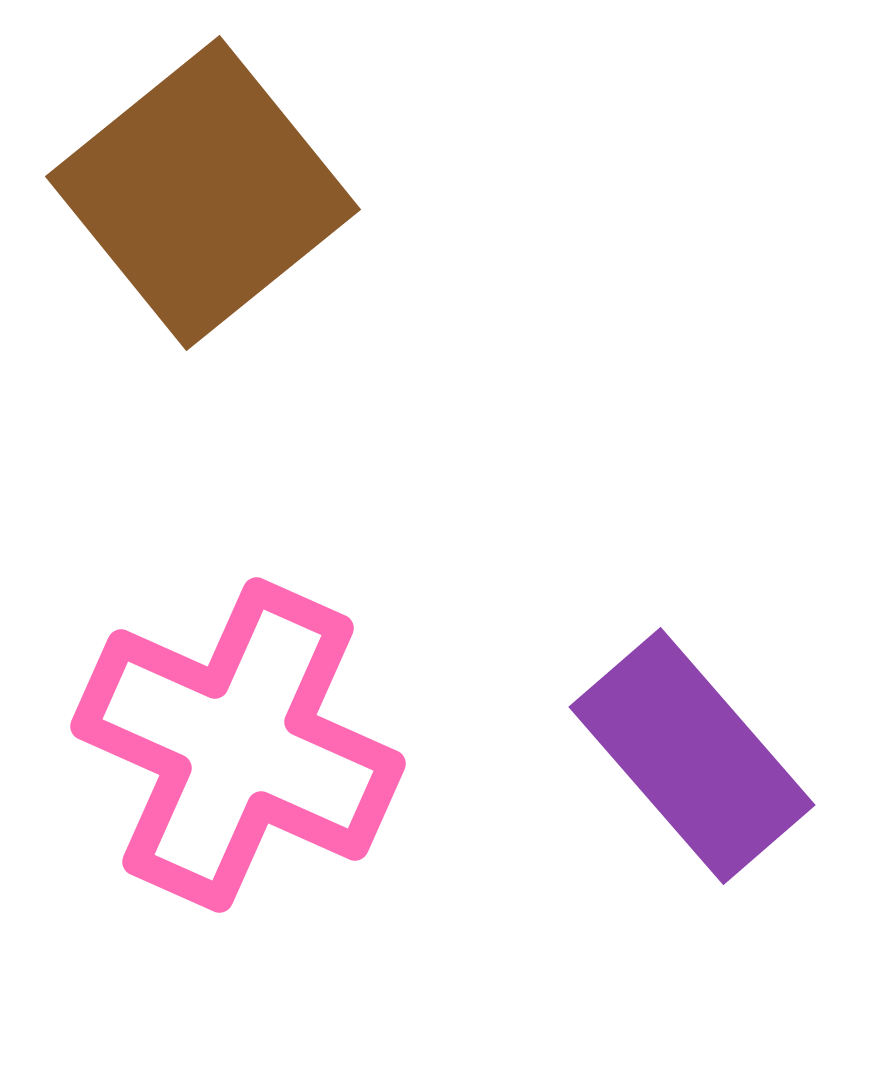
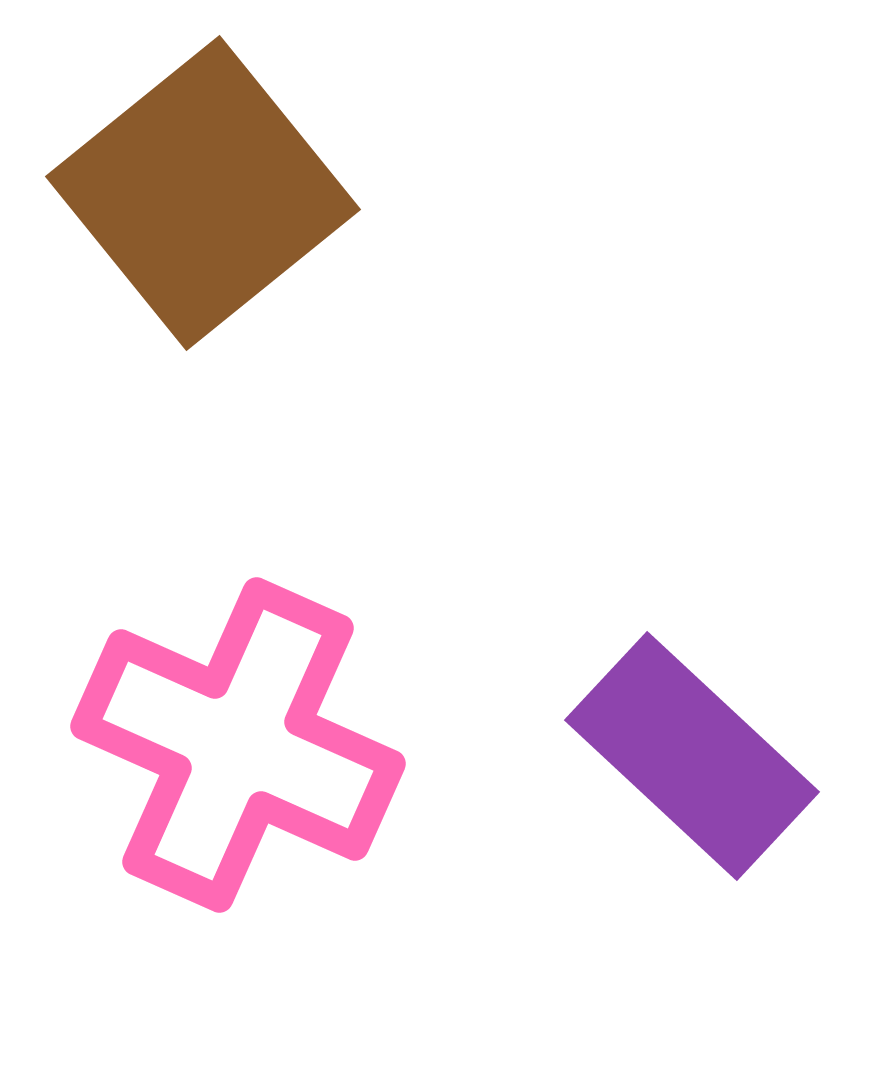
purple rectangle: rotated 6 degrees counterclockwise
